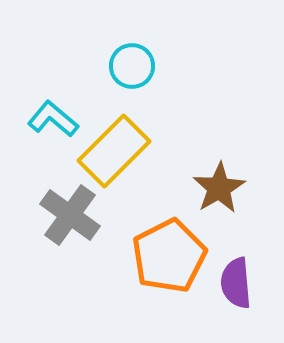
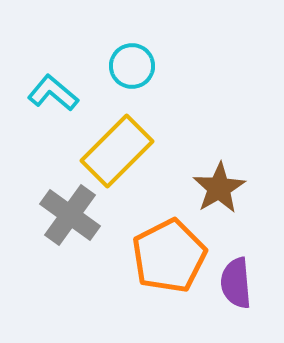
cyan L-shape: moved 26 px up
yellow rectangle: moved 3 px right
